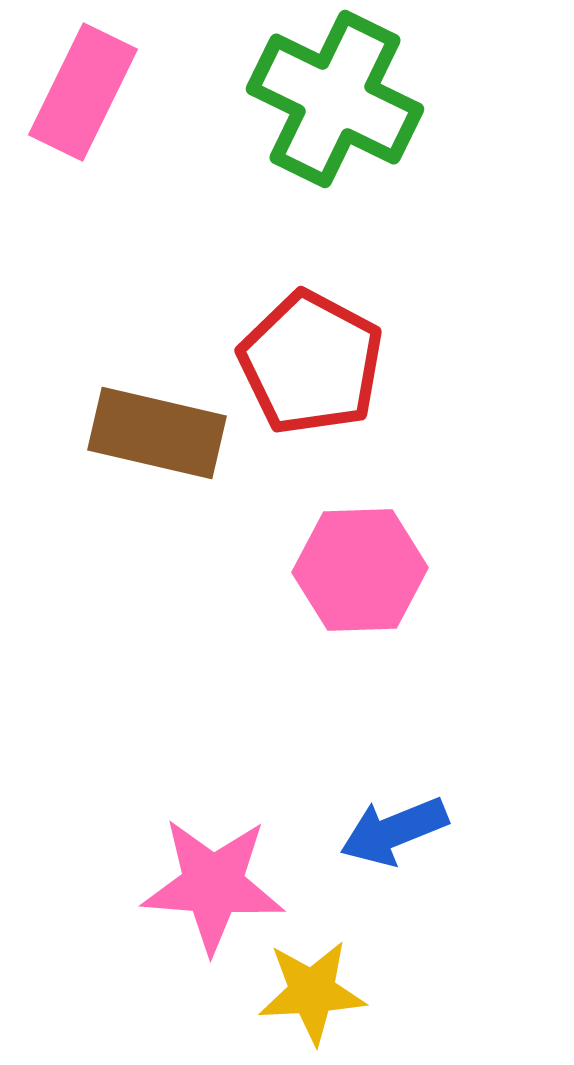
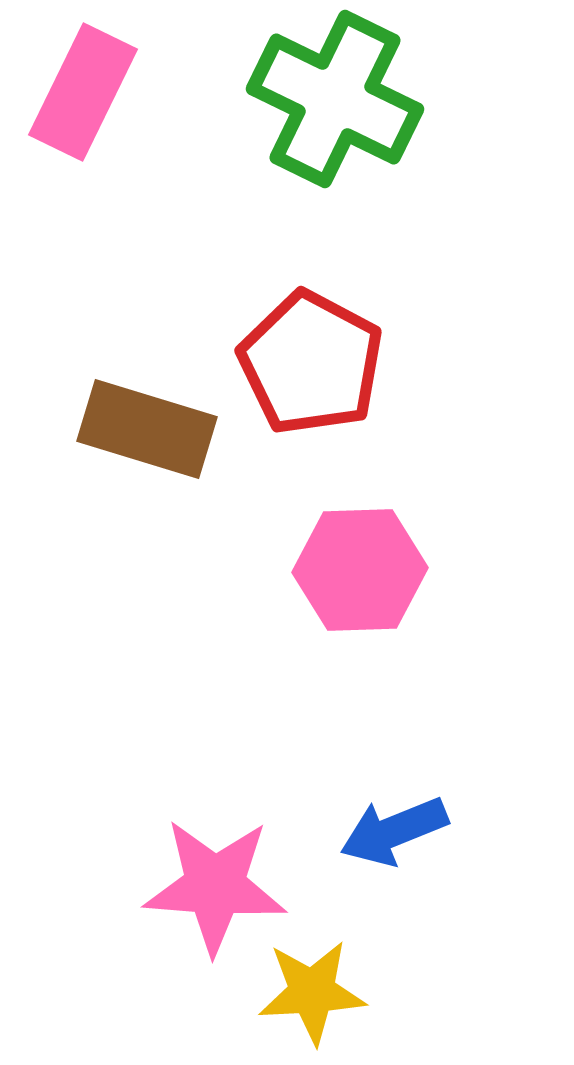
brown rectangle: moved 10 px left, 4 px up; rotated 4 degrees clockwise
pink star: moved 2 px right, 1 px down
